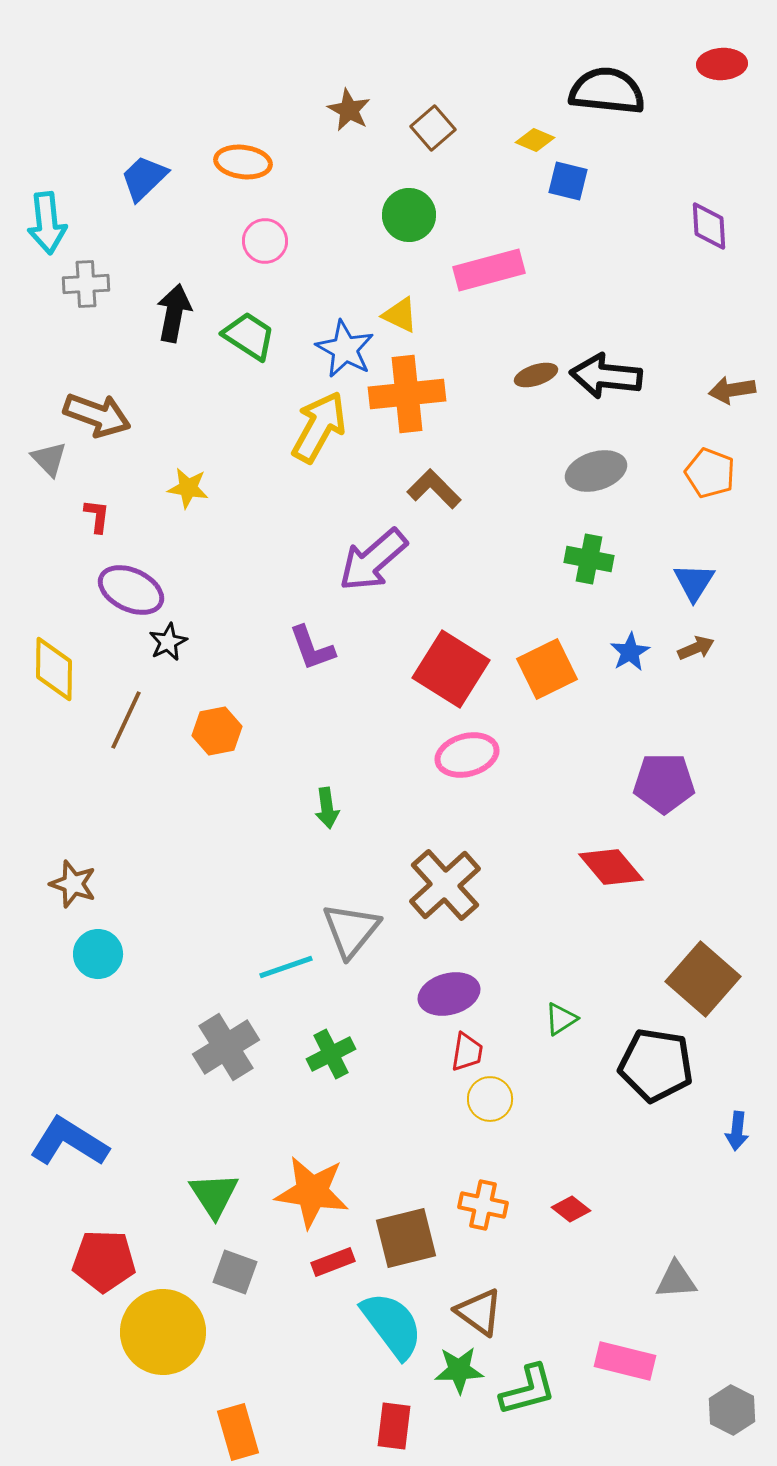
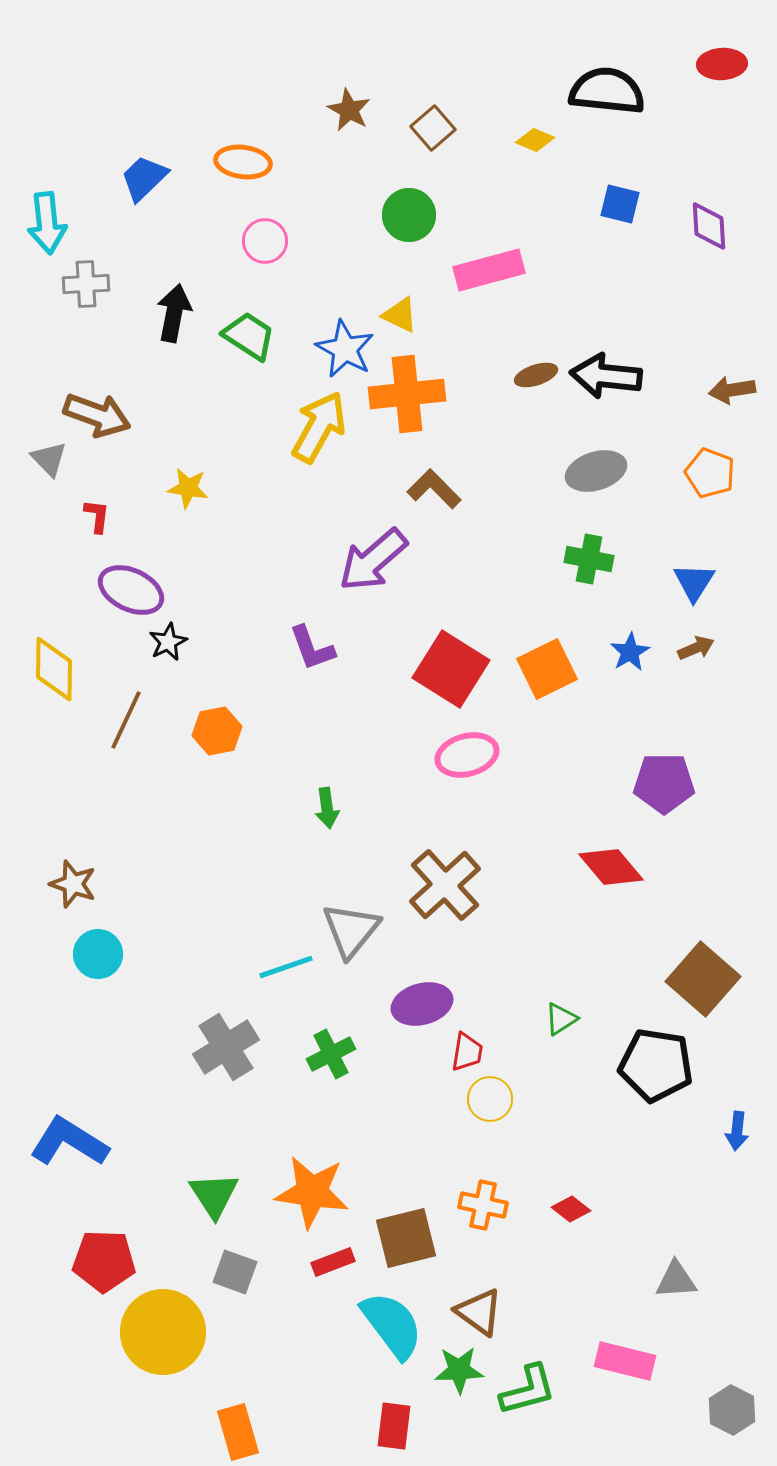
blue square at (568, 181): moved 52 px right, 23 px down
purple ellipse at (449, 994): moved 27 px left, 10 px down
